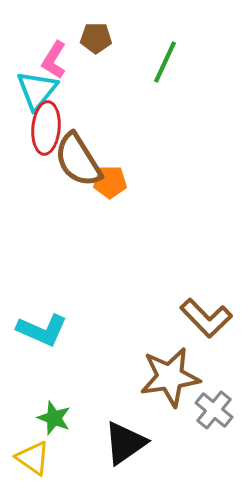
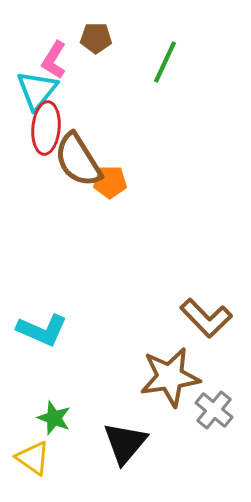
black triangle: rotated 15 degrees counterclockwise
